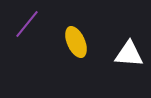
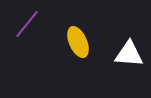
yellow ellipse: moved 2 px right
